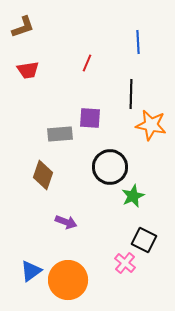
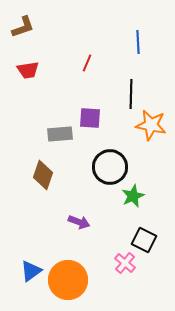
purple arrow: moved 13 px right
